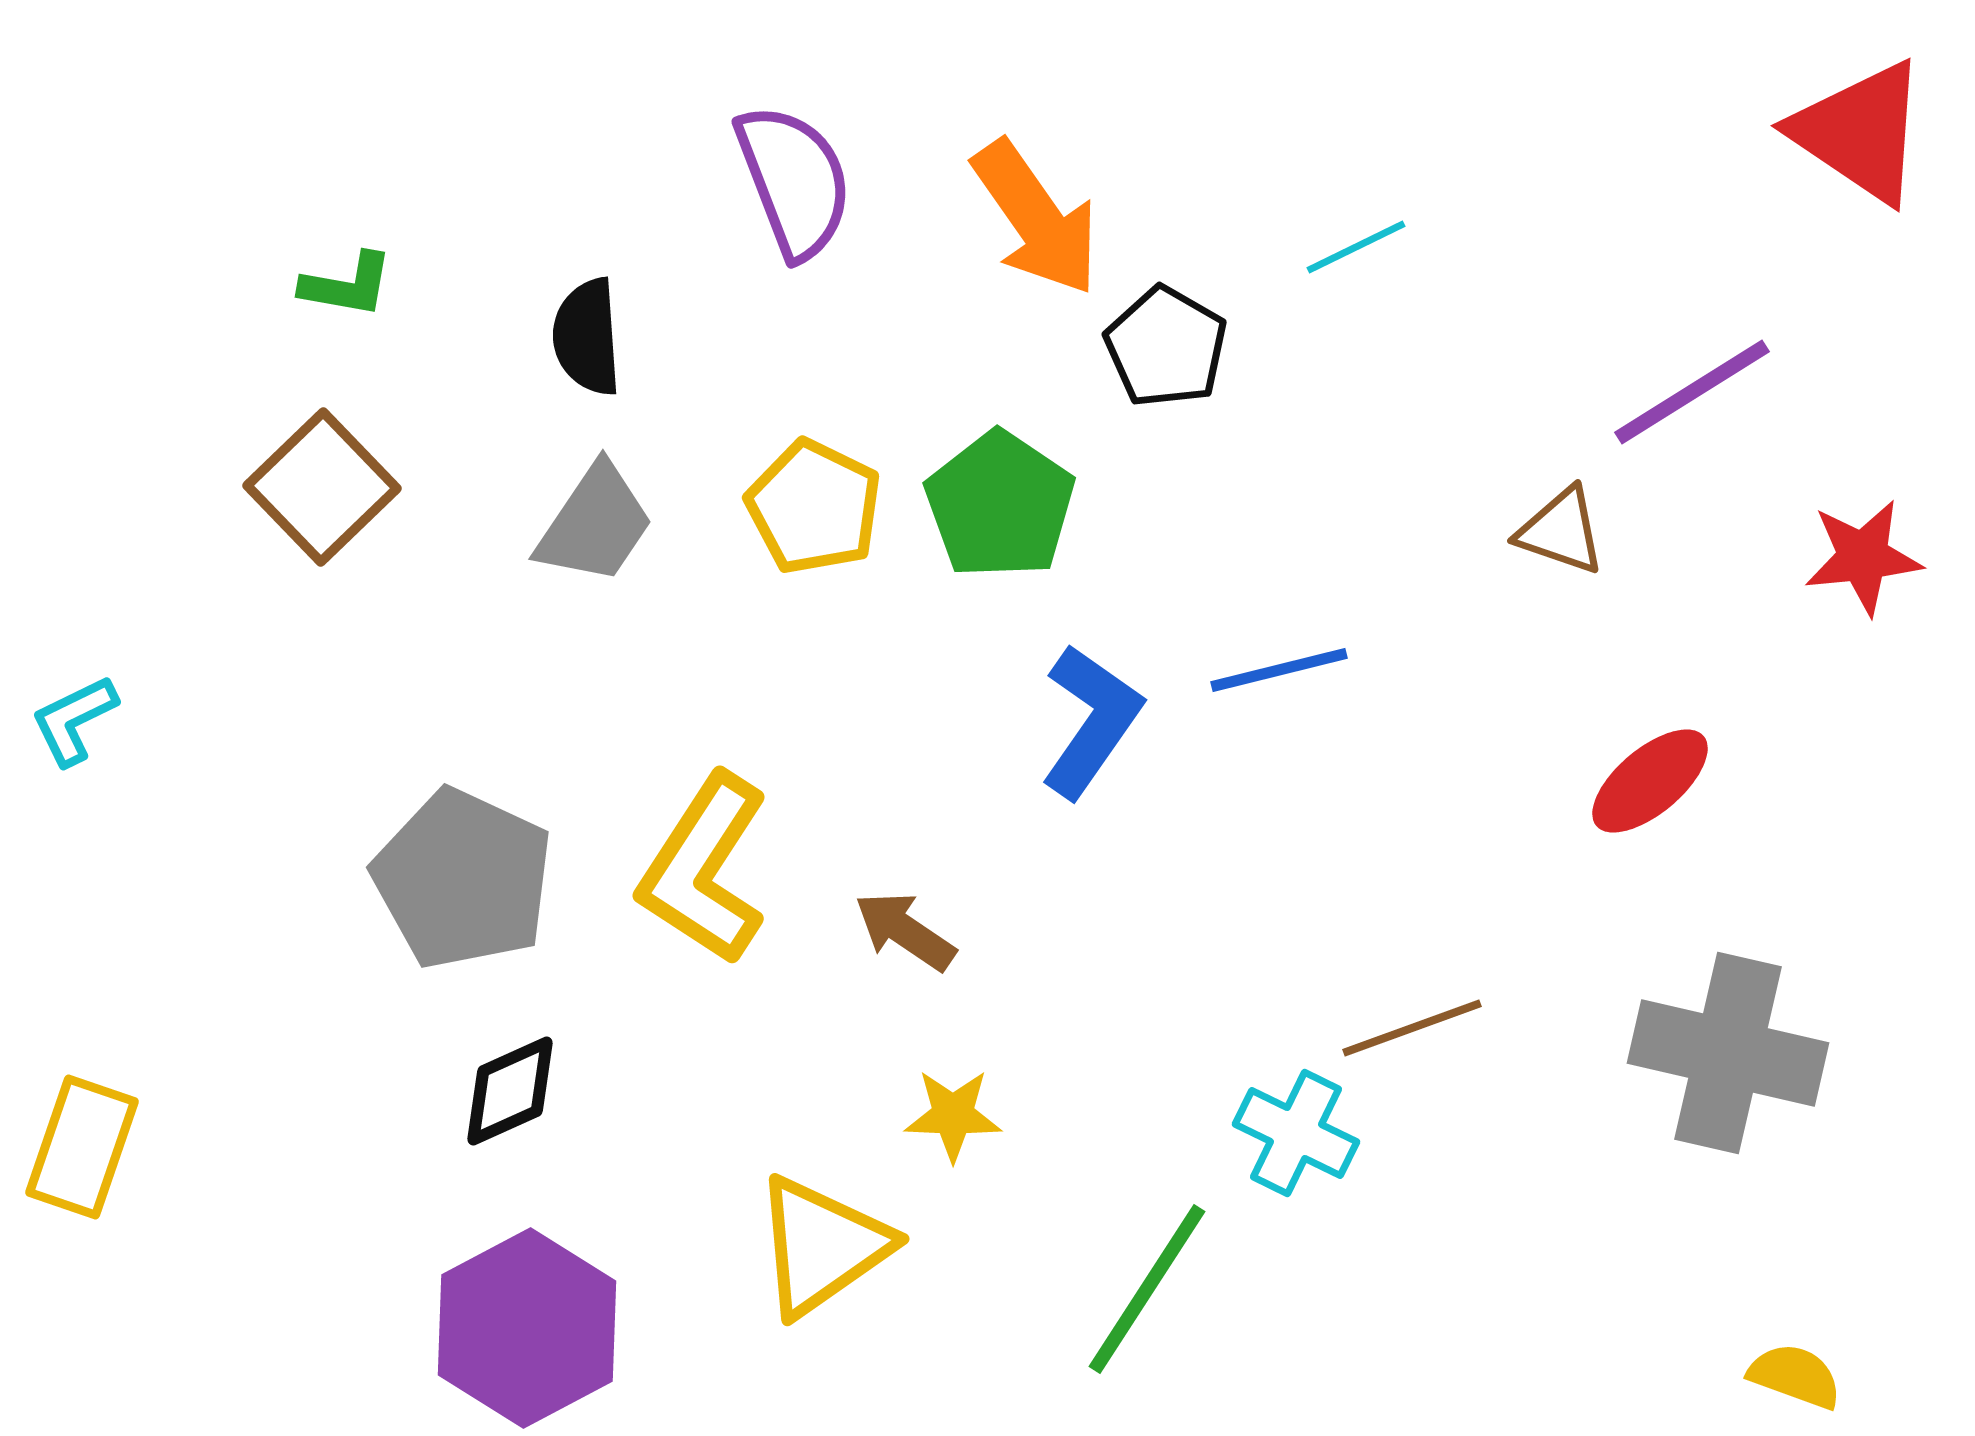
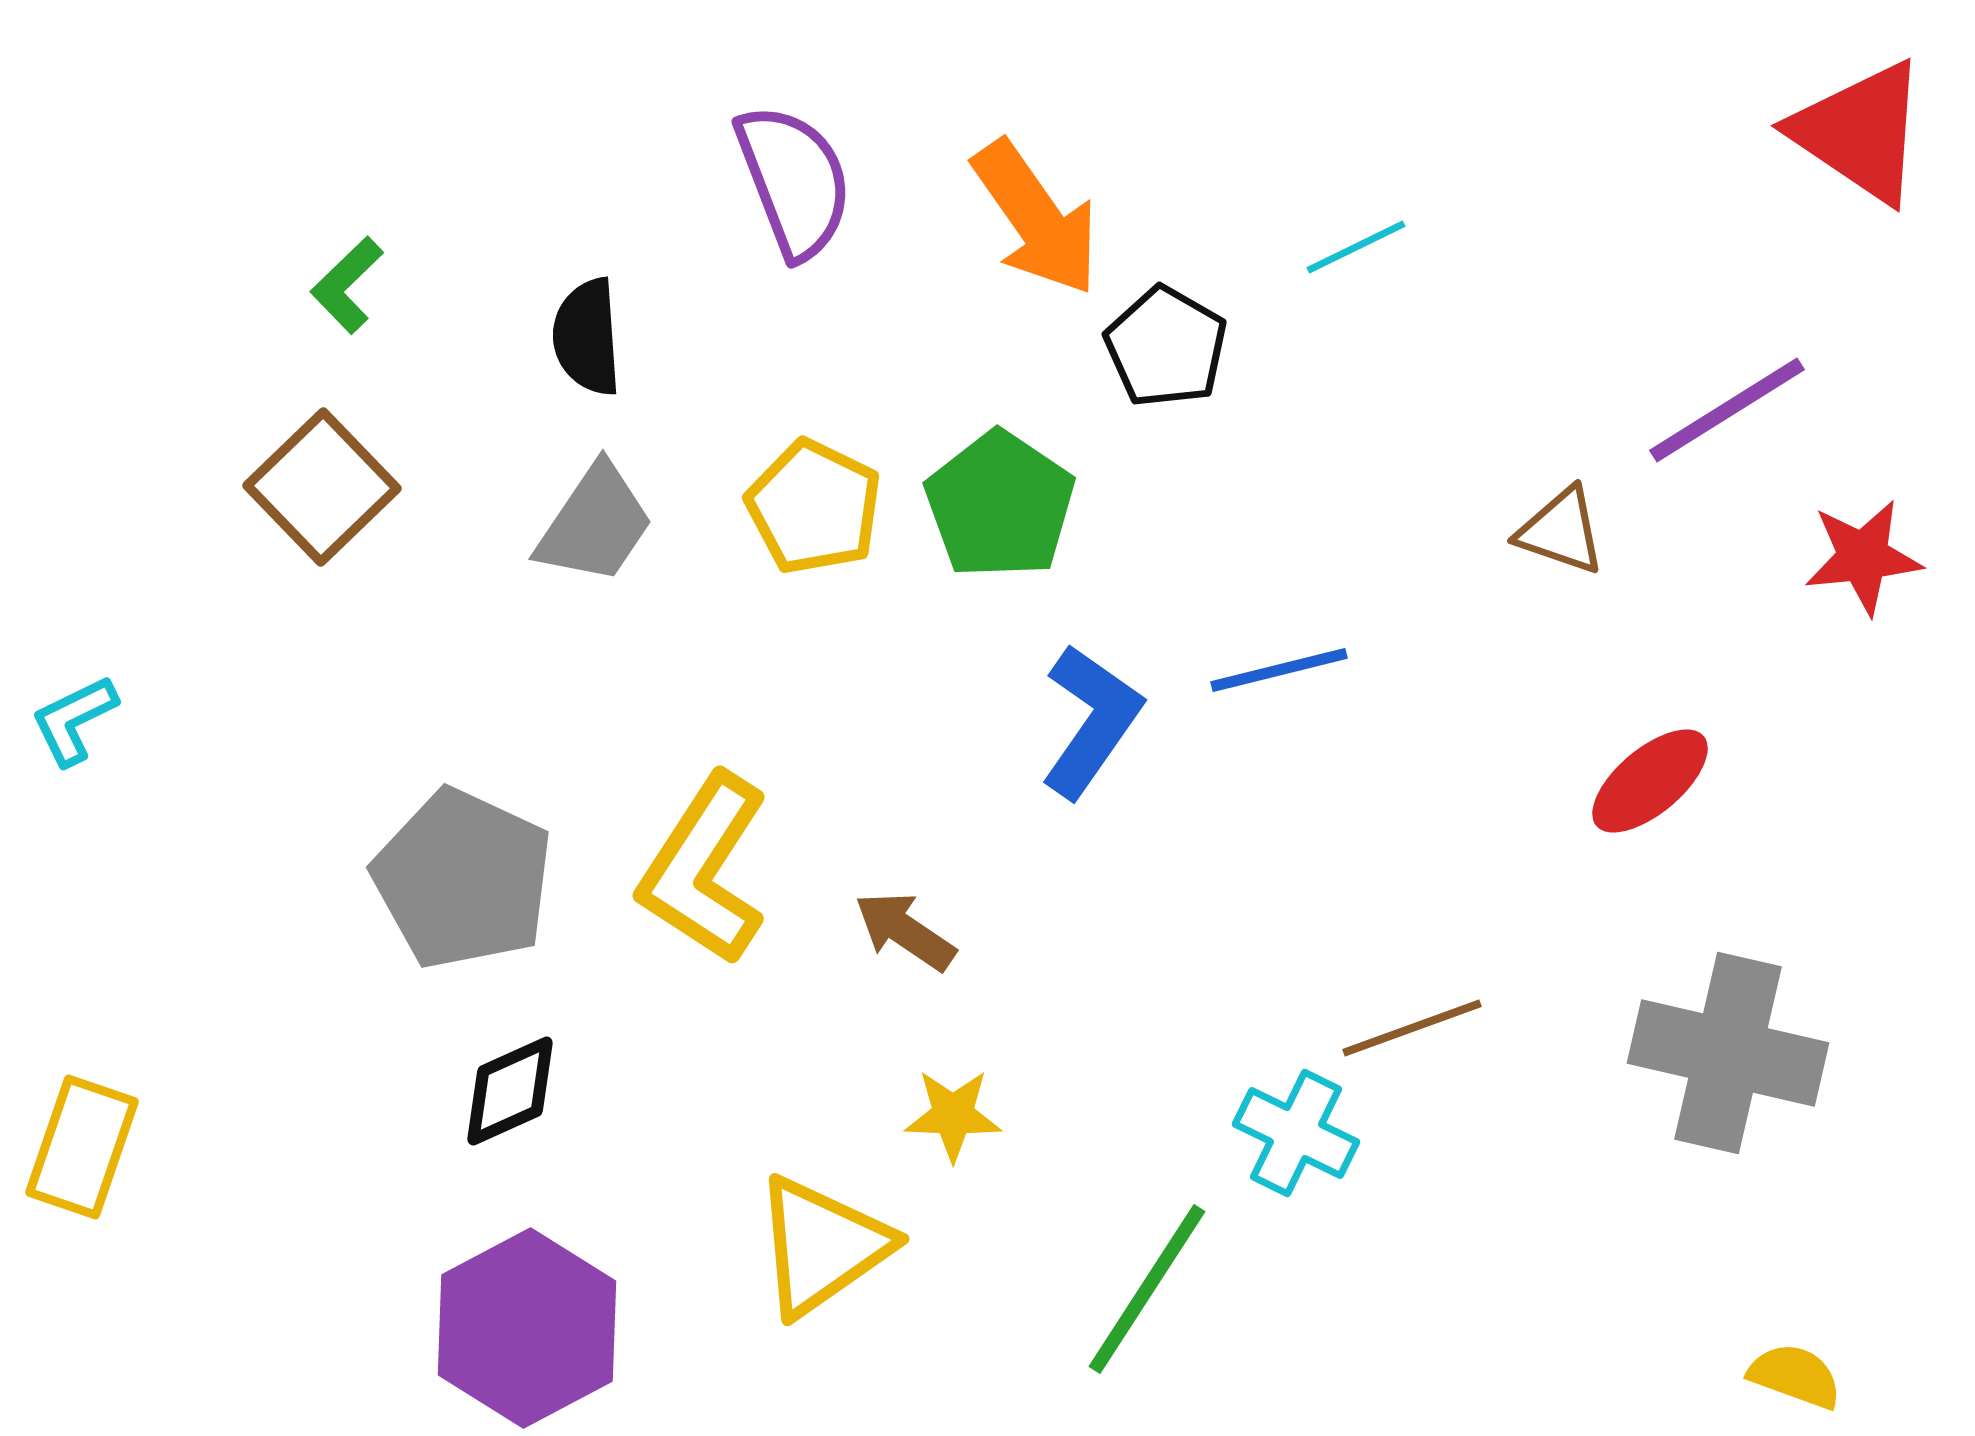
green L-shape: rotated 126 degrees clockwise
purple line: moved 35 px right, 18 px down
